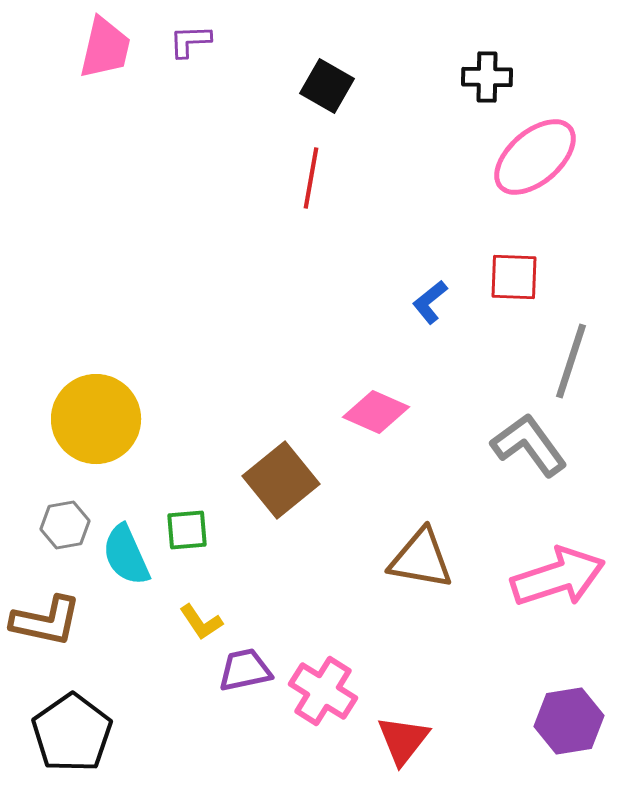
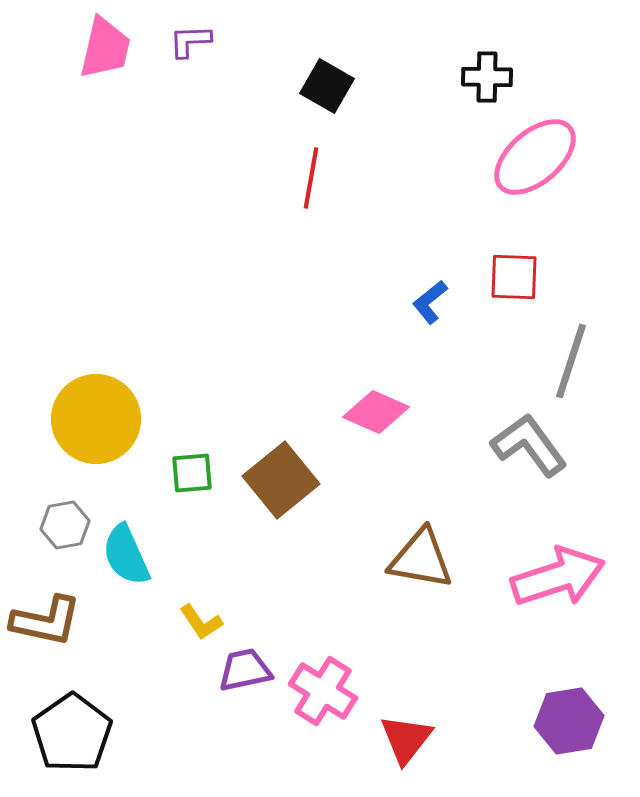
green square: moved 5 px right, 57 px up
red triangle: moved 3 px right, 1 px up
